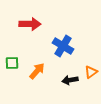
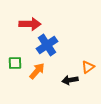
blue cross: moved 16 px left, 1 px up; rotated 25 degrees clockwise
green square: moved 3 px right
orange triangle: moved 3 px left, 5 px up
